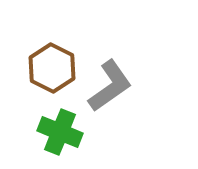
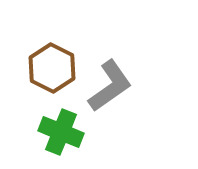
green cross: moved 1 px right
